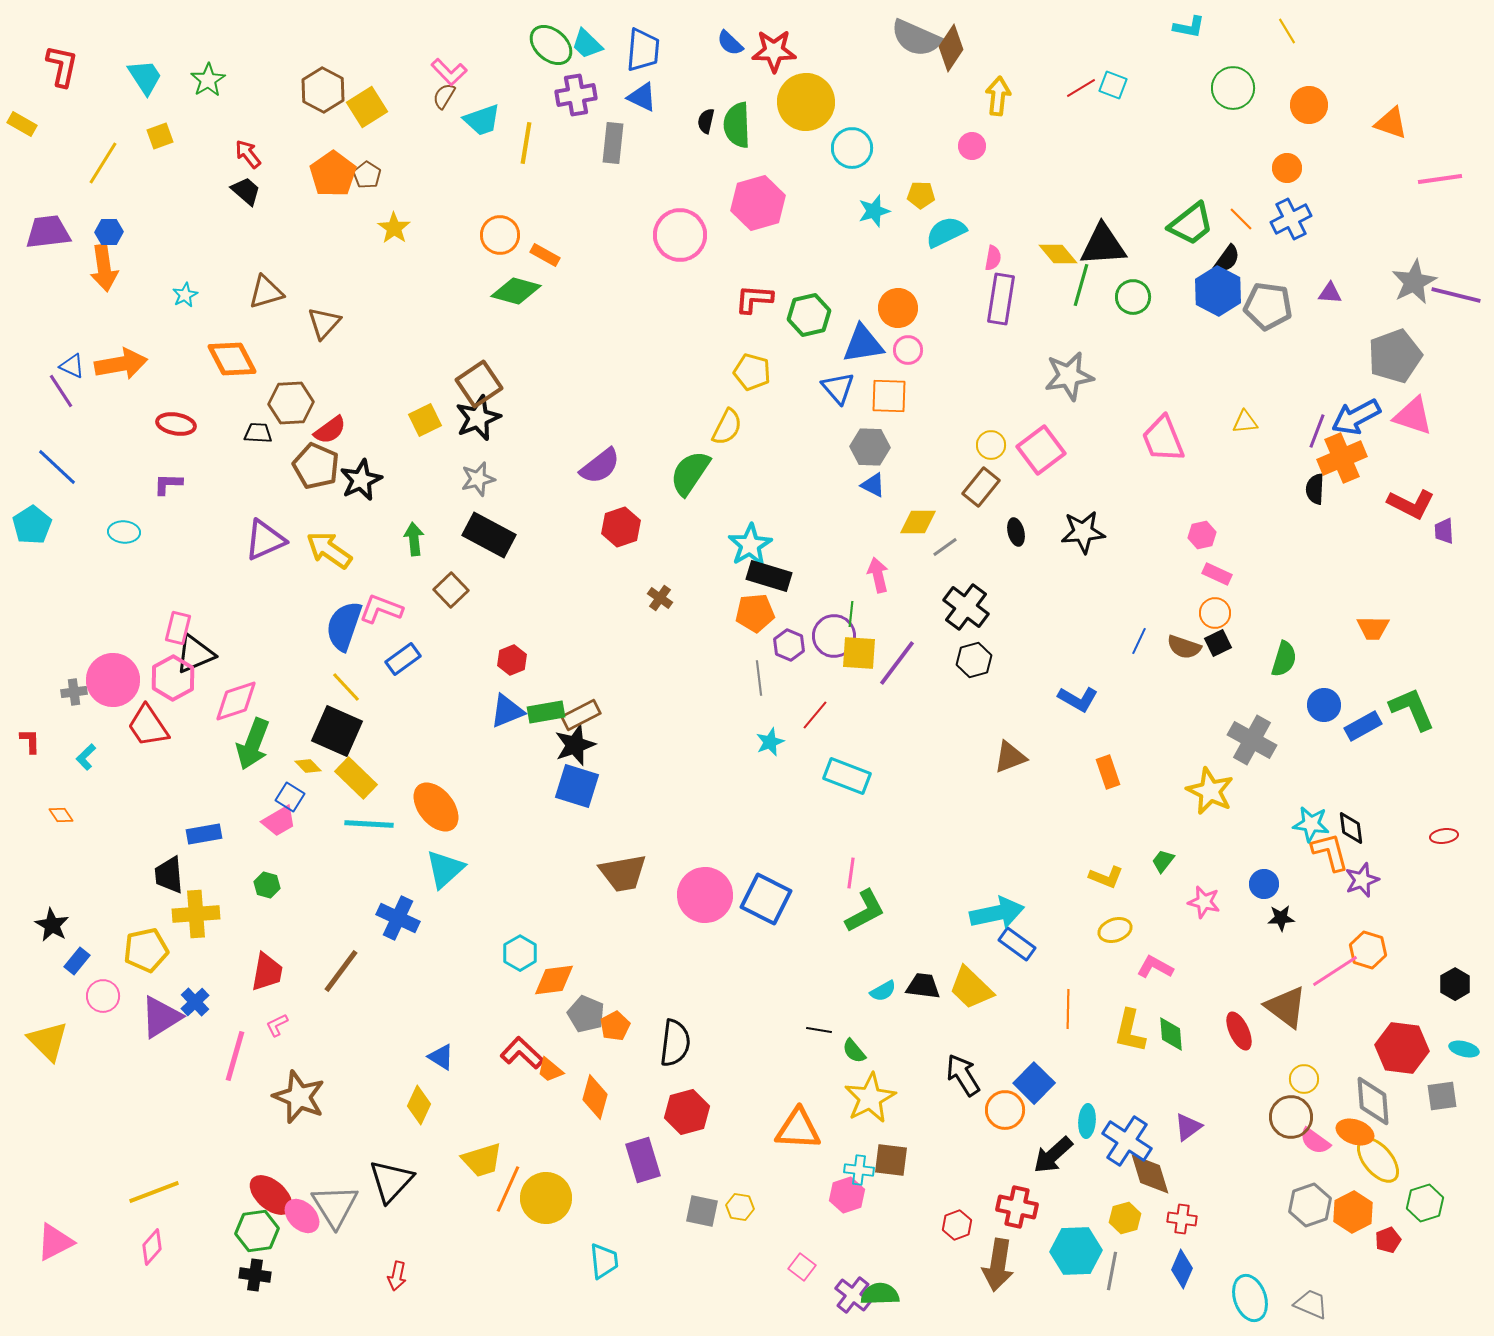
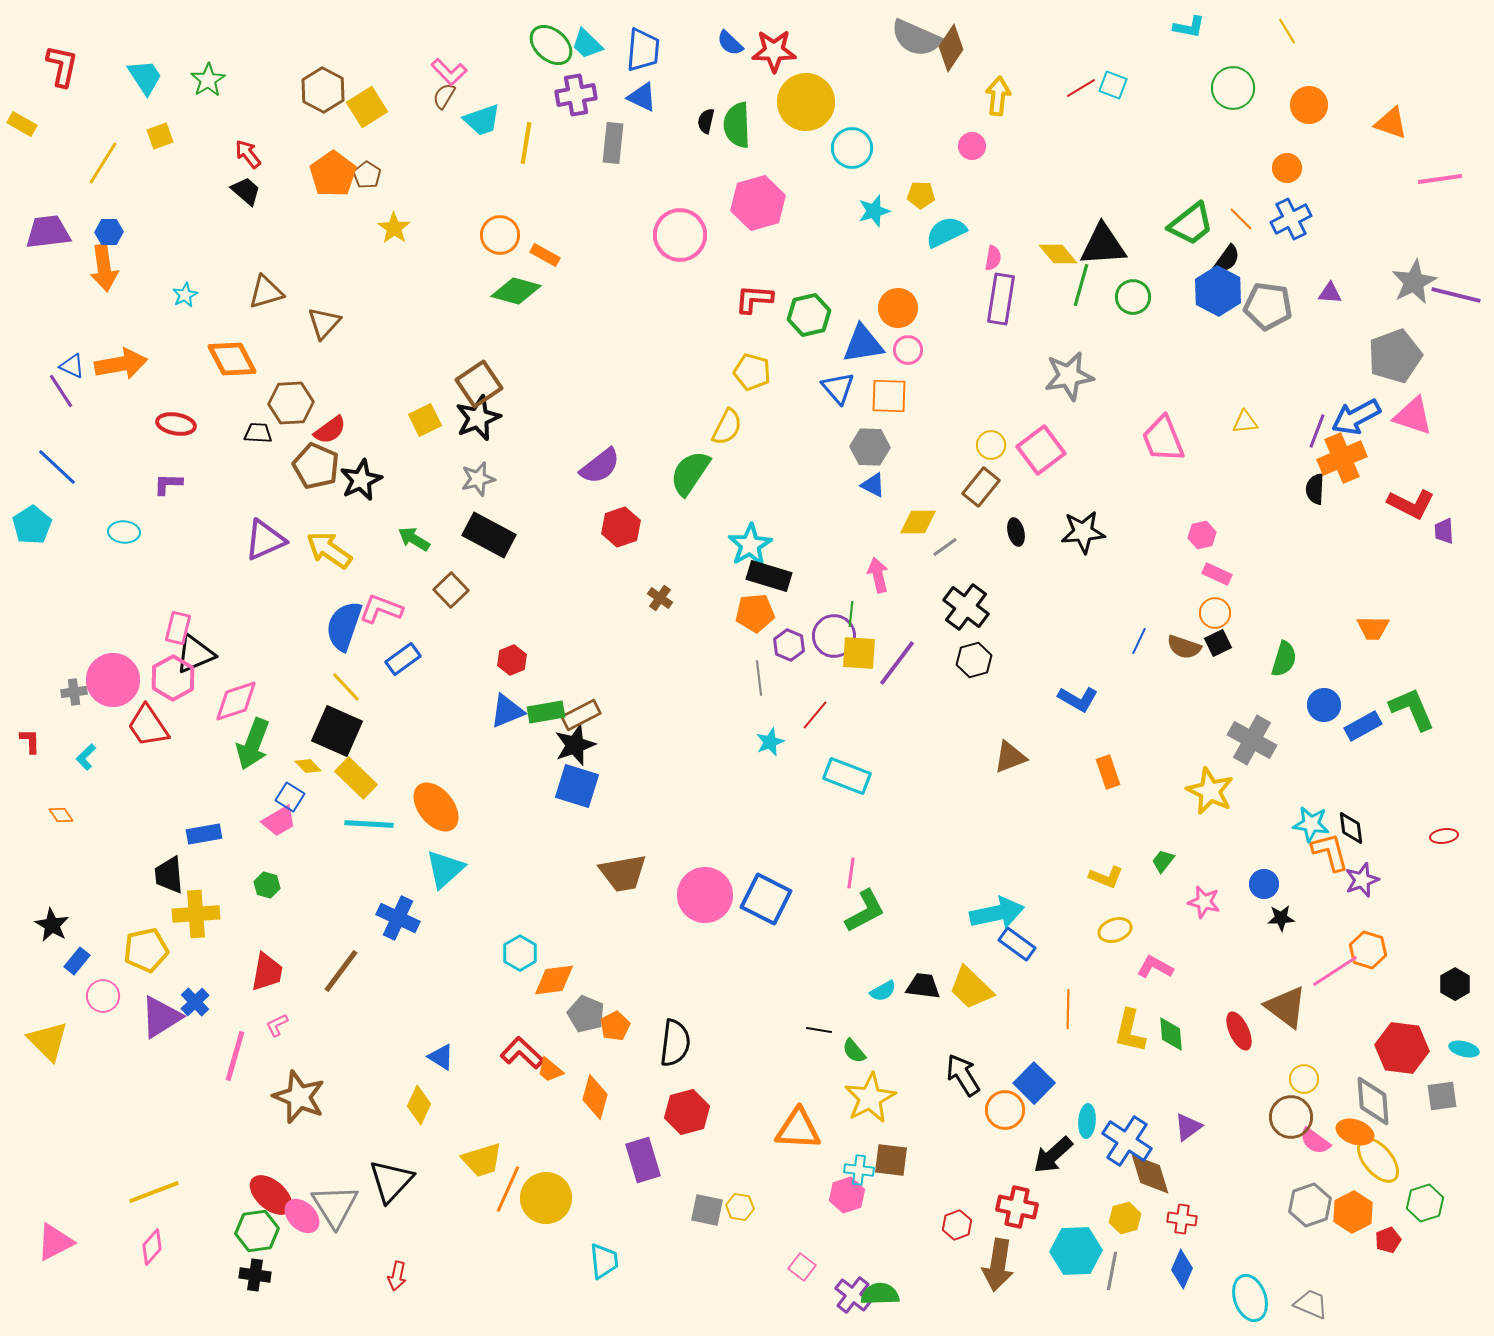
green arrow at (414, 539): rotated 52 degrees counterclockwise
gray square at (702, 1211): moved 5 px right, 1 px up
